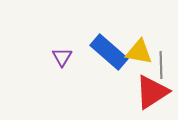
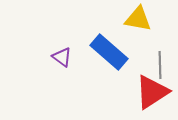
yellow triangle: moved 1 px left, 33 px up
purple triangle: rotated 25 degrees counterclockwise
gray line: moved 1 px left
